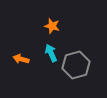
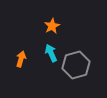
orange star: rotated 28 degrees clockwise
orange arrow: rotated 91 degrees clockwise
